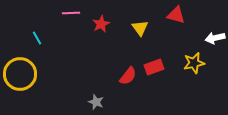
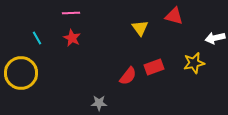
red triangle: moved 2 px left, 1 px down
red star: moved 29 px left, 14 px down; rotated 18 degrees counterclockwise
yellow circle: moved 1 px right, 1 px up
gray star: moved 3 px right, 1 px down; rotated 21 degrees counterclockwise
